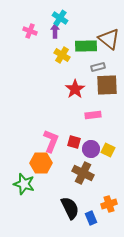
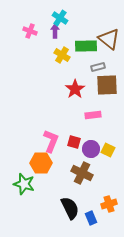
brown cross: moved 1 px left
